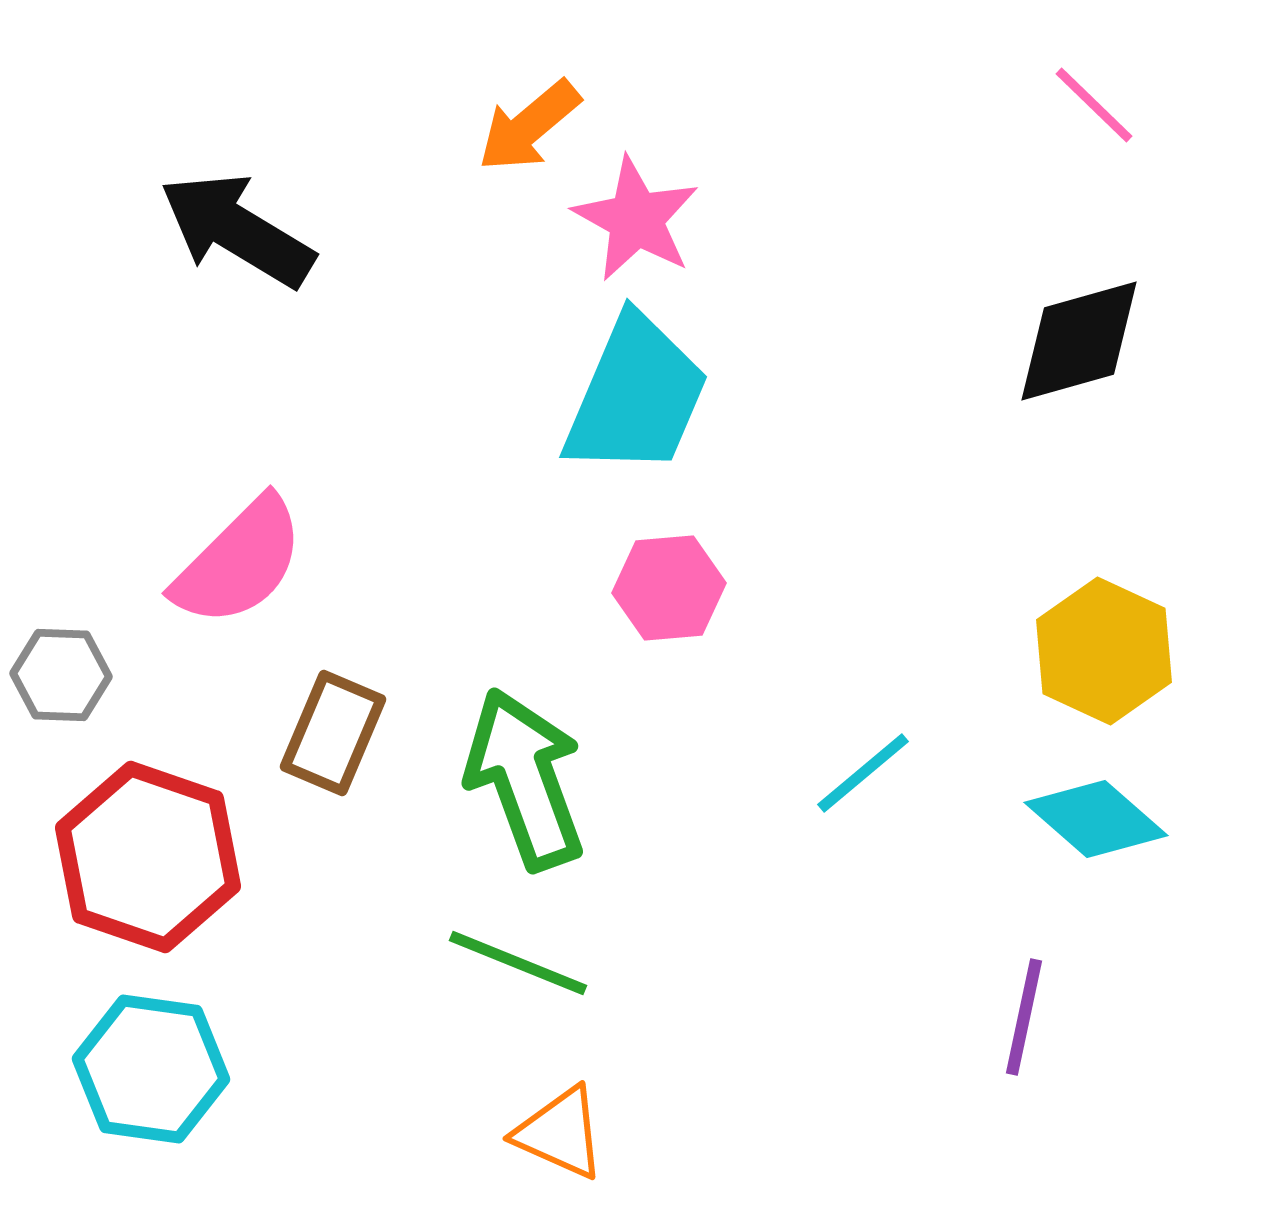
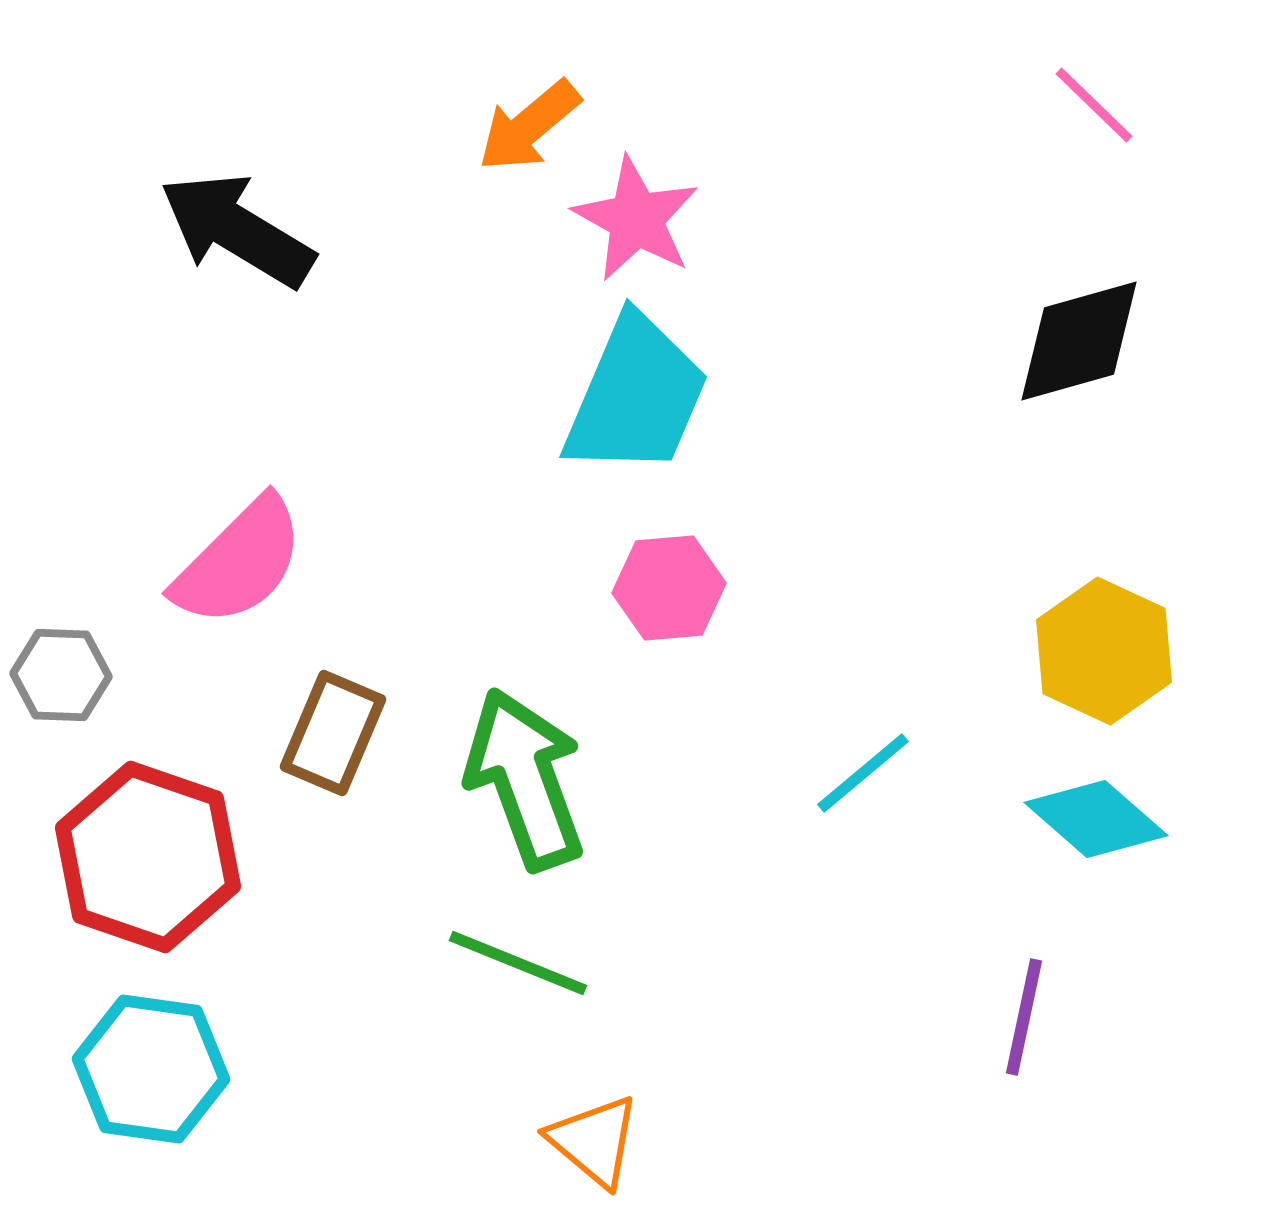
orange triangle: moved 34 px right, 8 px down; rotated 16 degrees clockwise
